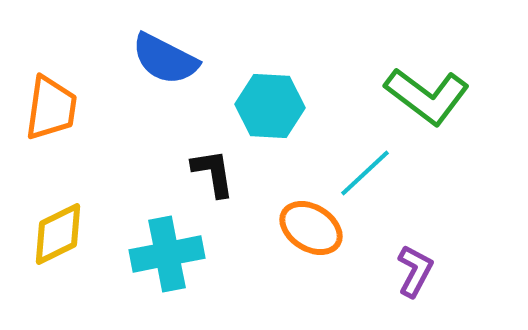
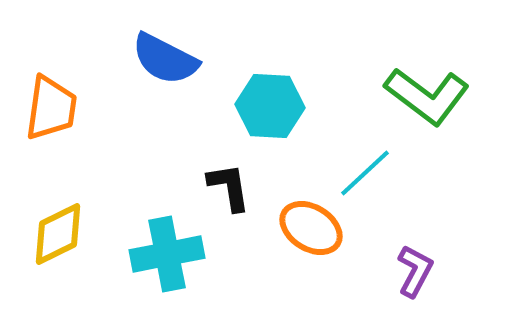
black L-shape: moved 16 px right, 14 px down
